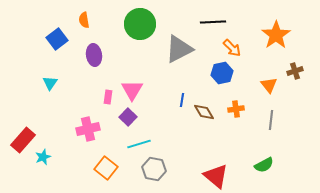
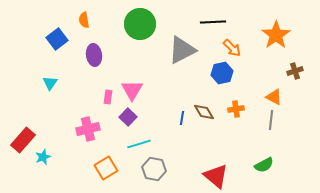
gray triangle: moved 3 px right, 1 px down
orange triangle: moved 5 px right, 12 px down; rotated 24 degrees counterclockwise
blue line: moved 18 px down
orange square: rotated 20 degrees clockwise
